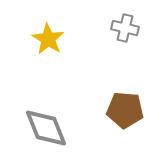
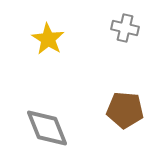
gray diamond: moved 1 px right
